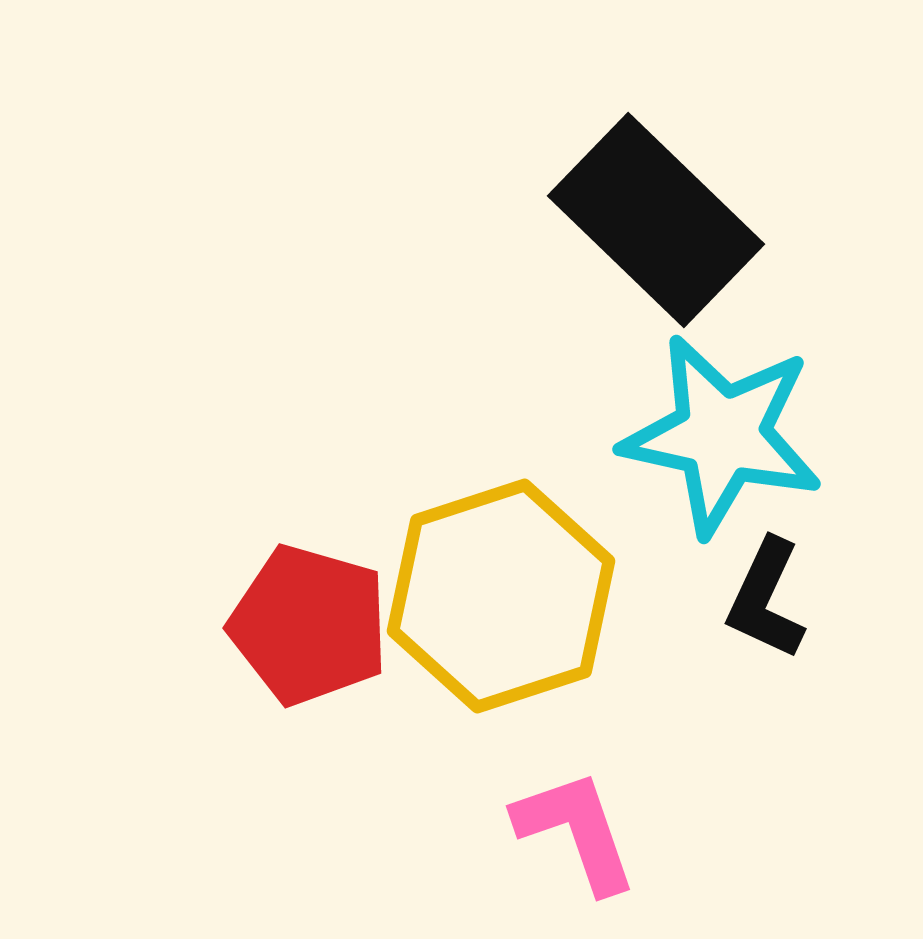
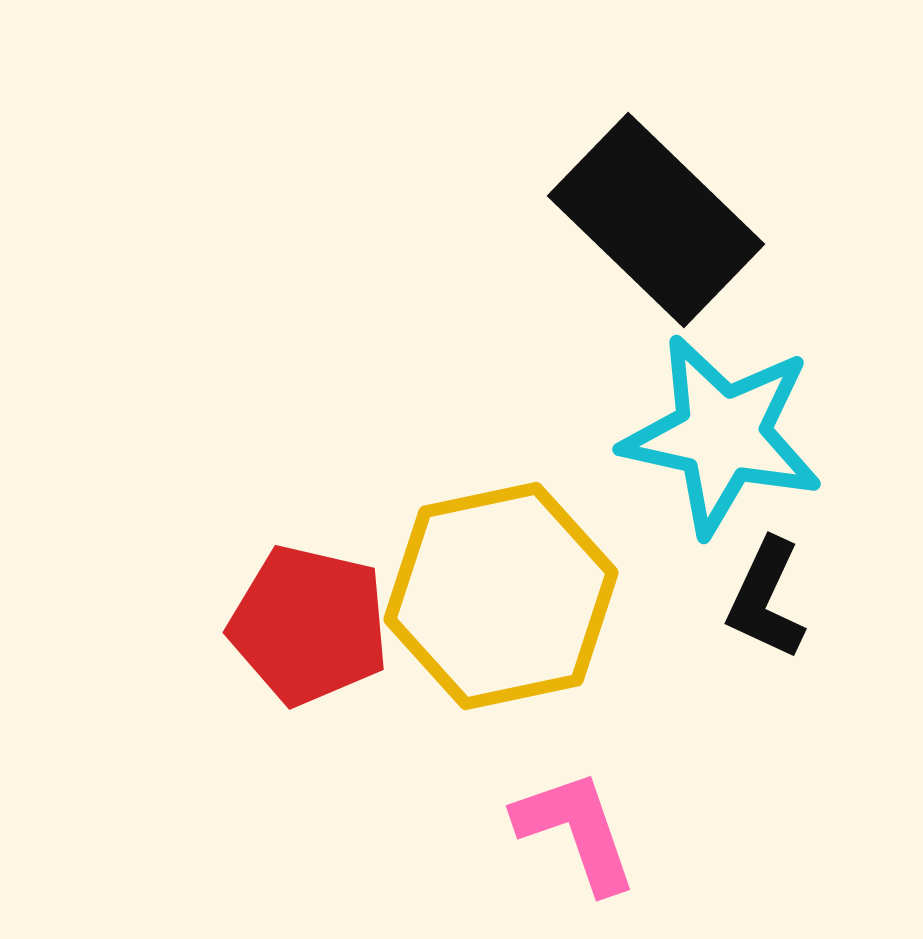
yellow hexagon: rotated 6 degrees clockwise
red pentagon: rotated 3 degrees counterclockwise
